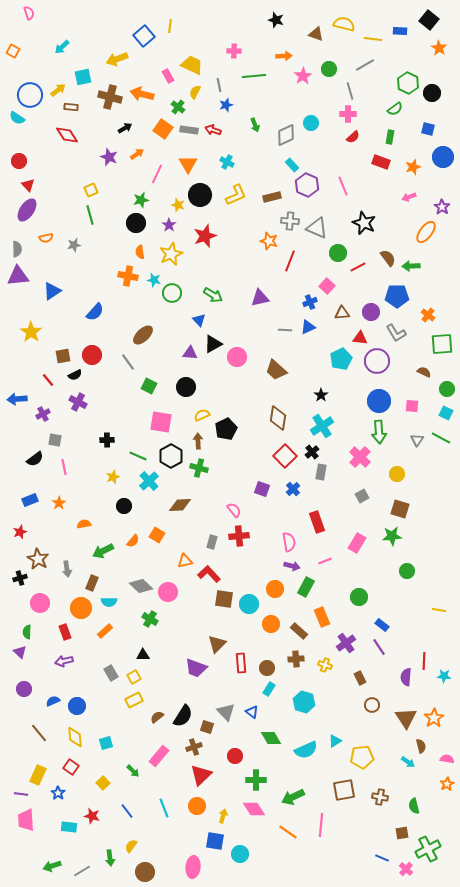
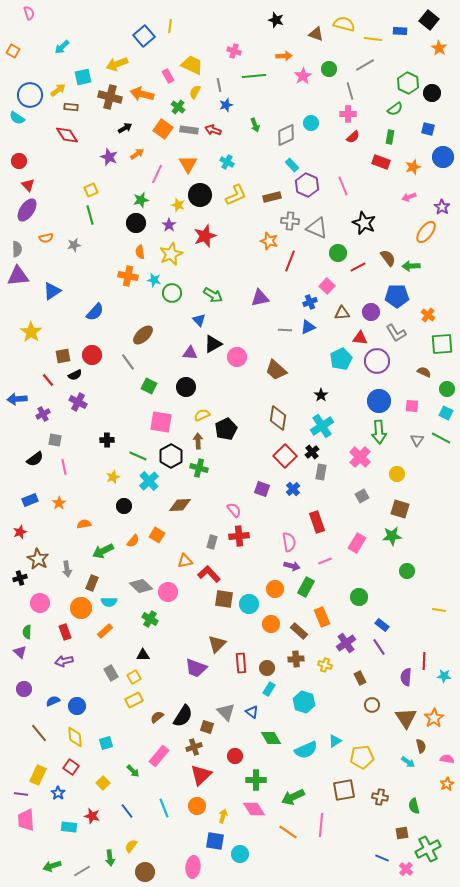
pink cross at (234, 51): rotated 16 degrees clockwise
yellow arrow at (117, 59): moved 5 px down
